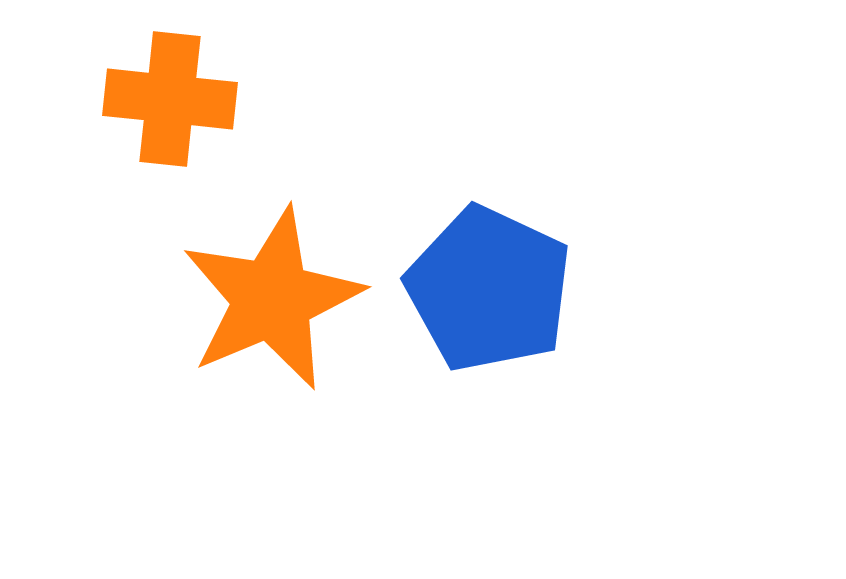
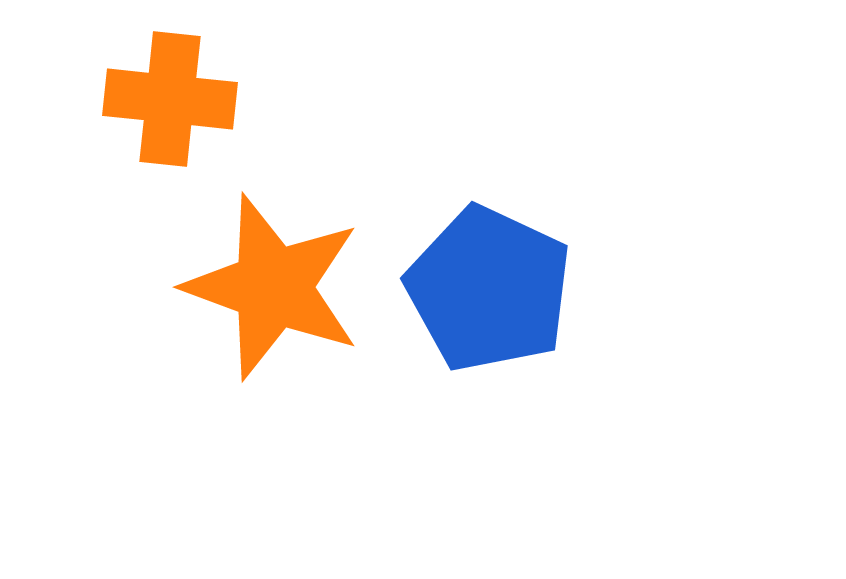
orange star: moved 1 px right, 12 px up; rotated 29 degrees counterclockwise
